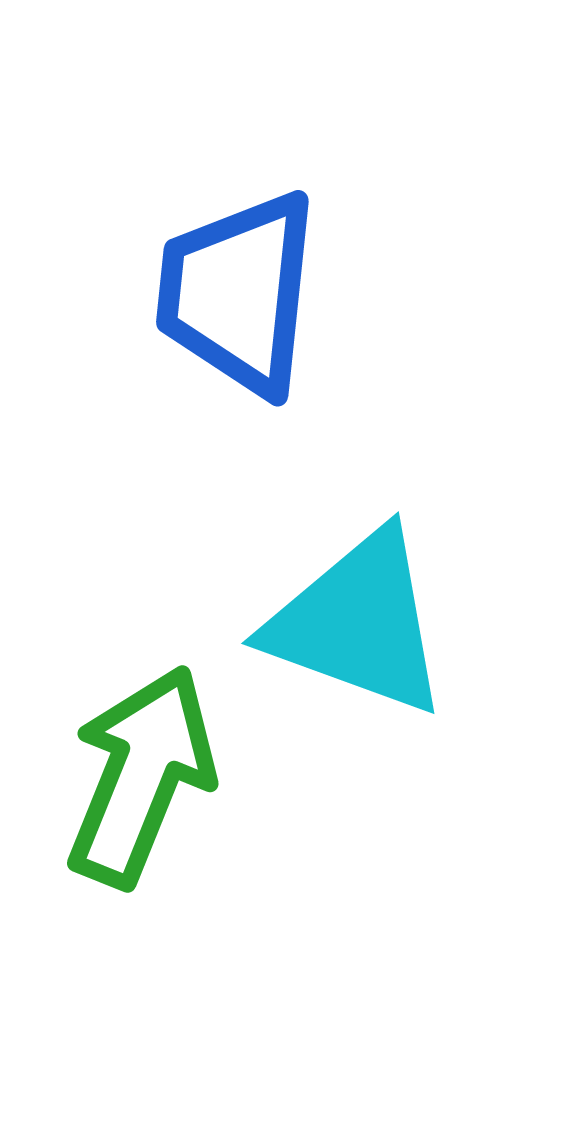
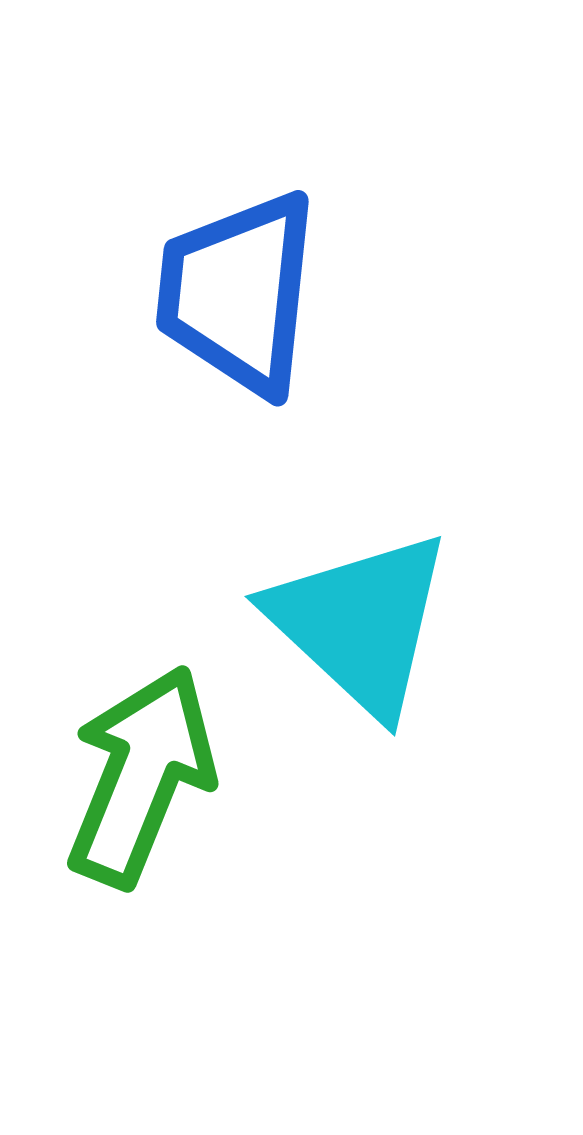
cyan triangle: moved 2 px right; rotated 23 degrees clockwise
